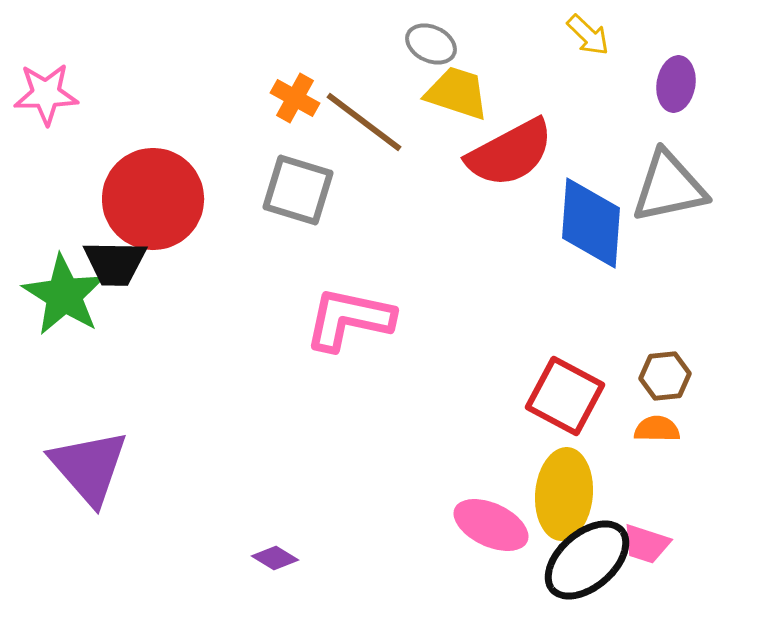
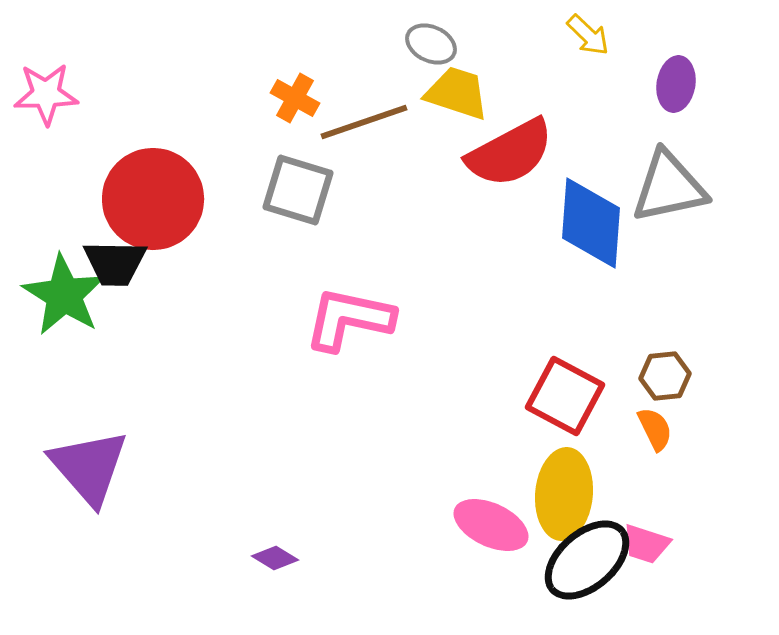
brown line: rotated 56 degrees counterclockwise
orange semicircle: moved 2 px left; rotated 63 degrees clockwise
